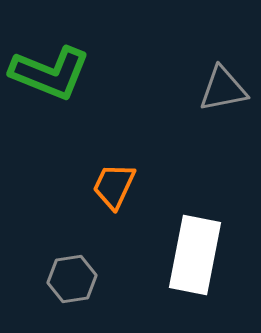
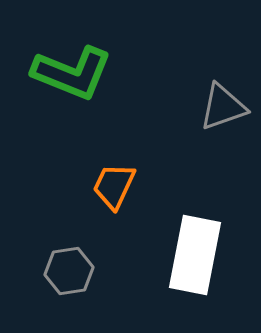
green L-shape: moved 22 px right
gray triangle: moved 18 px down; rotated 8 degrees counterclockwise
gray hexagon: moved 3 px left, 8 px up
